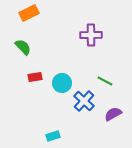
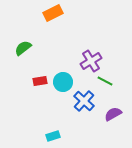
orange rectangle: moved 24 px right
purple cross: moved 26 px down; rotated 30 degrees counterclockwise
green semicircle: moved 1 px down; rotated 84 degrees counterclockwise
red rectangle: moved 5 px right, 4 px down
cyan circle: moved 1 px right, 1 px up
